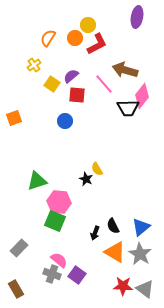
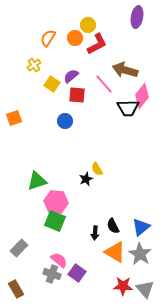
black star: rotated 24 degrees clockwise
pink hexagon: moved 3 px left
black arrow: rotated 16 degrees counterclockwise
purple square: moved 2 px up
gray triangle: rotated 12 degrees clockwise
